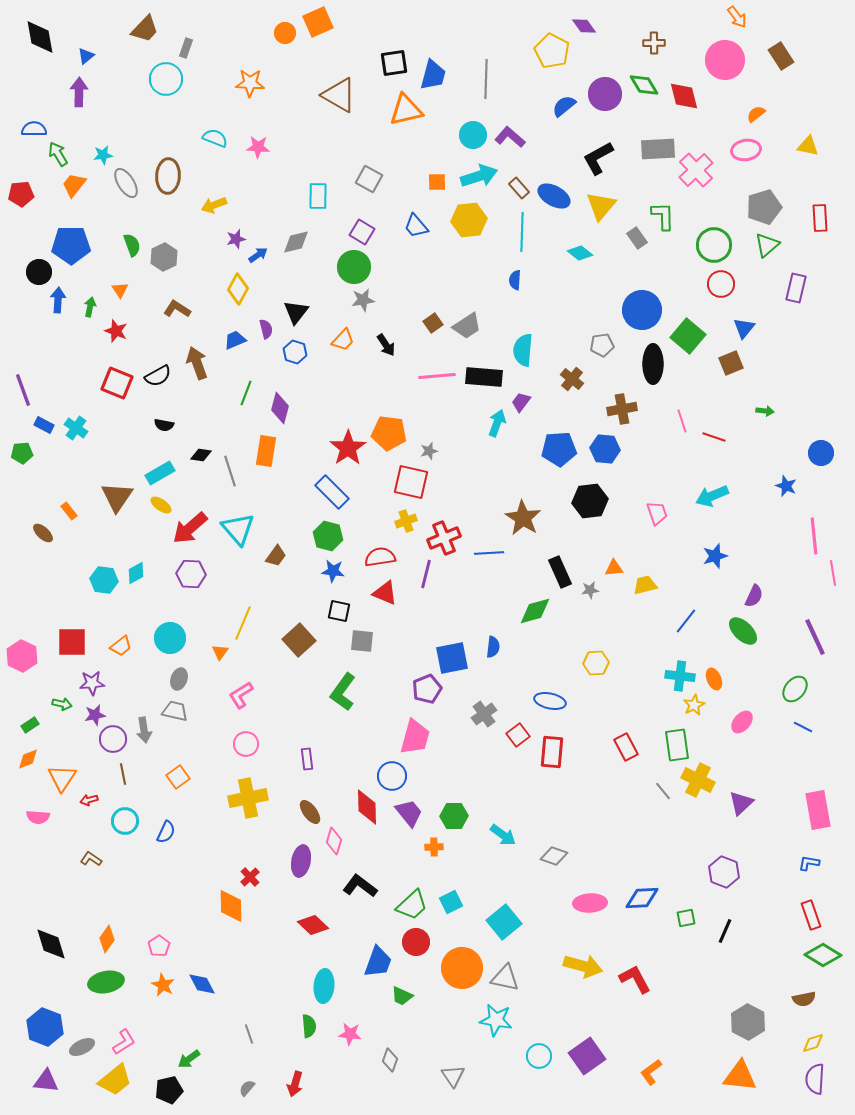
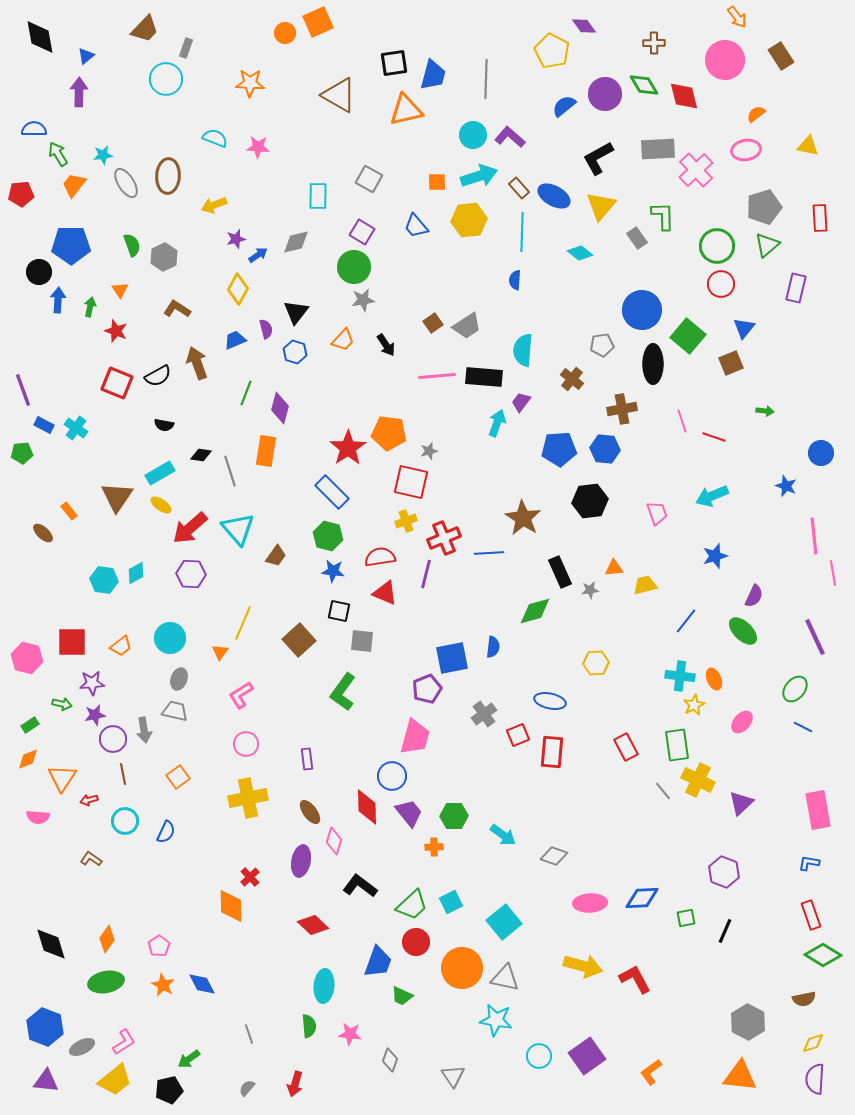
green circle at (714, 245): moved 3 px right, 1 px down
pink hexagon at (22, 656): moved 5 px right, 2 px down; rotated 12 degrees counterclockwise
red square at (518, 735): rotated 15 degrees clockwise
